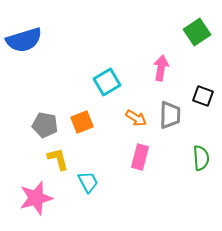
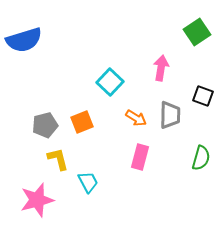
cyan square: moved 3 px right; rotated 16 degrees counterclockwise
gray pentagon: rotated 25 degrees counterclockwise
green semicircle: rotated 20 degrees clockwise
pink star: moved 1 px right, 2 px down
